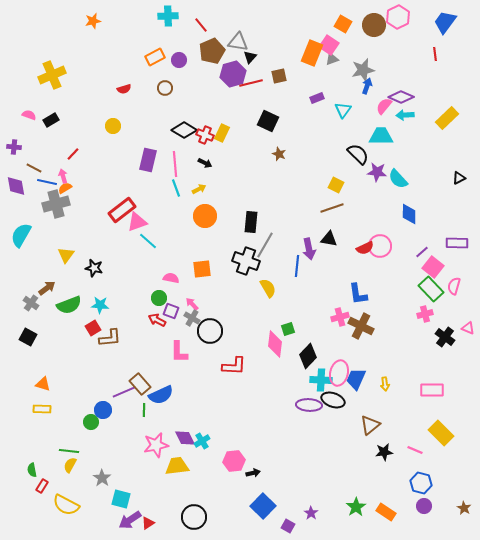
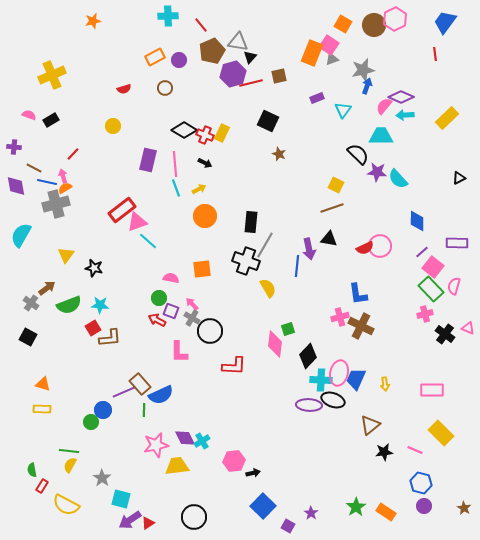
pink hexagon at (398, 17): moved 3 px left, 2 px down
blue diamond at (409, 214): moved 8 px right, 7 px down
black cross at (445, 337): moved 3 px up
